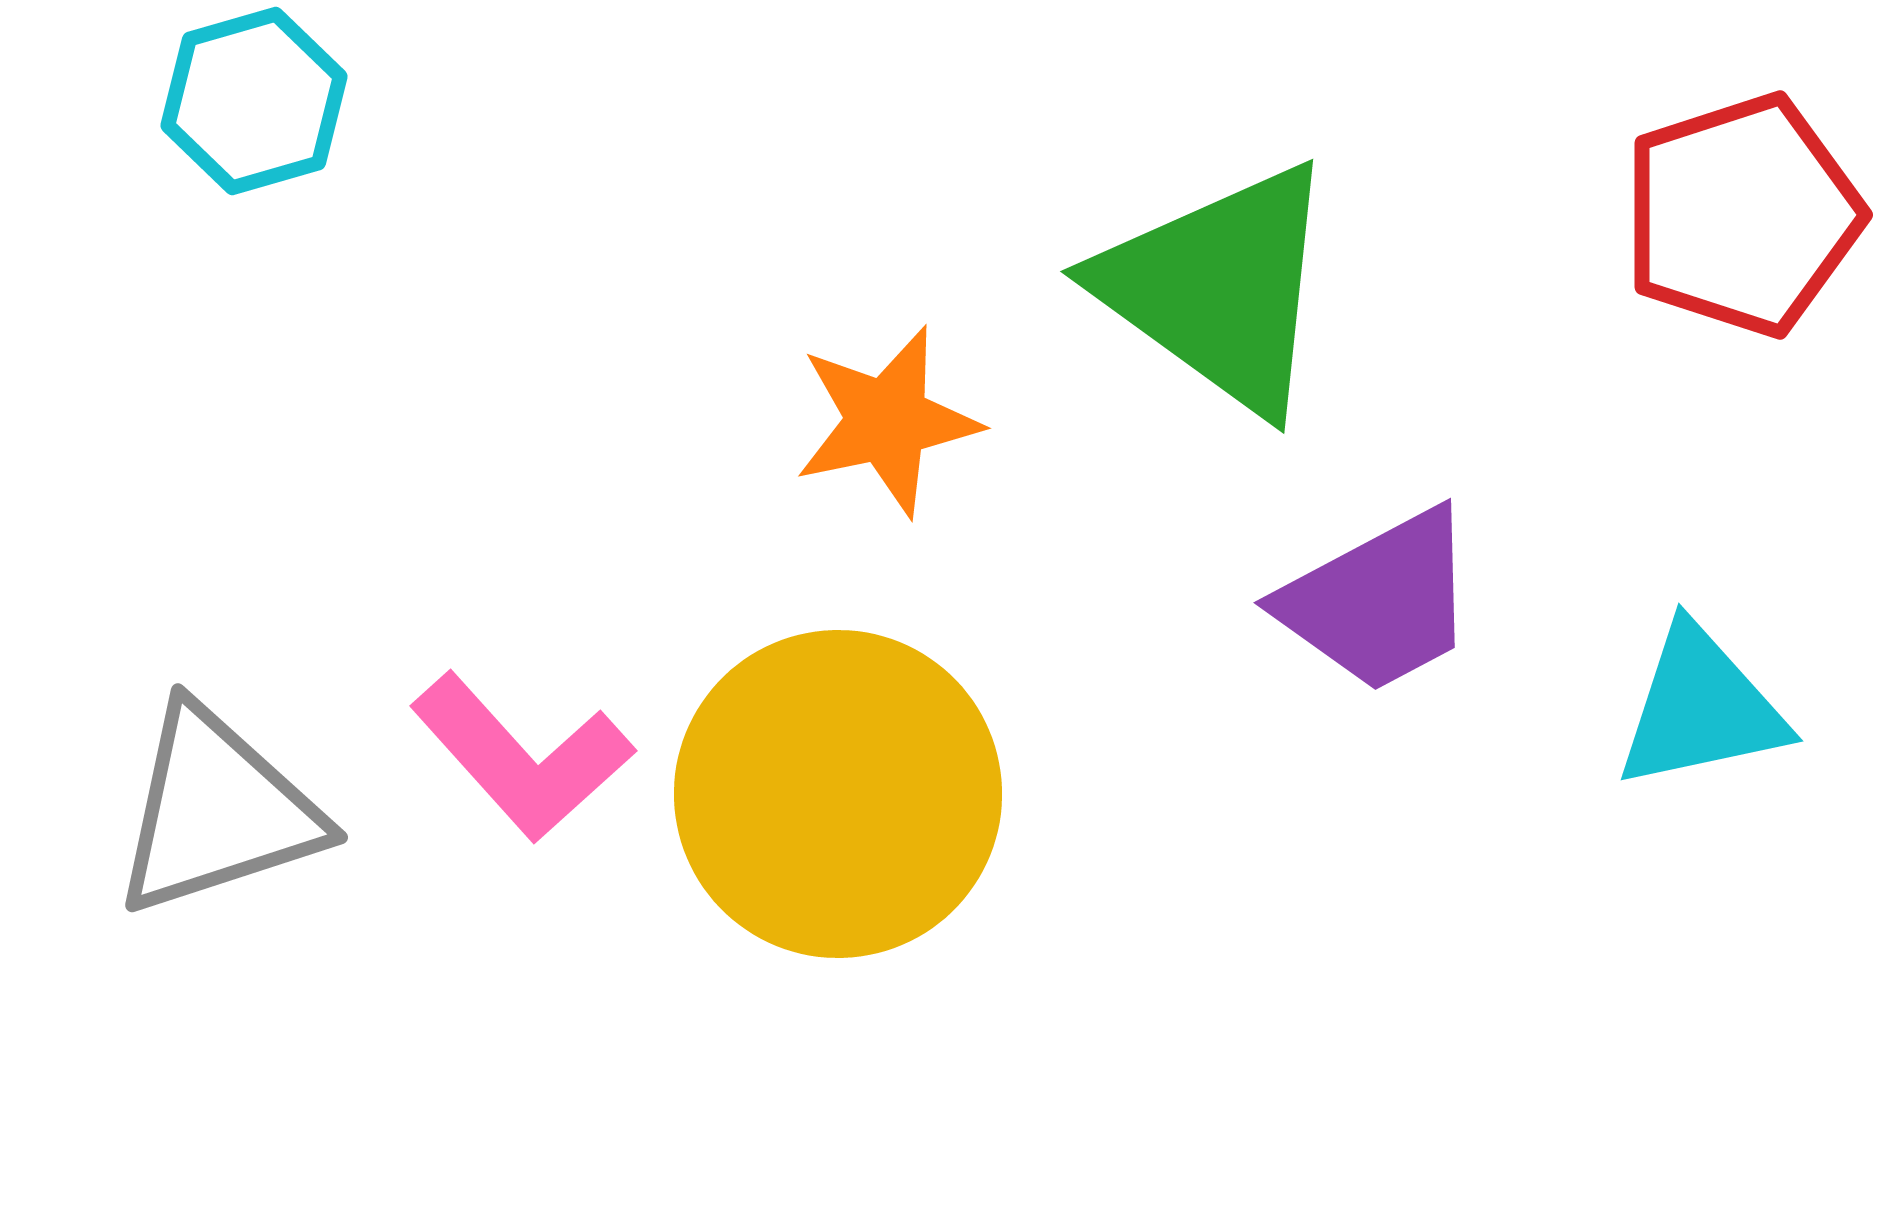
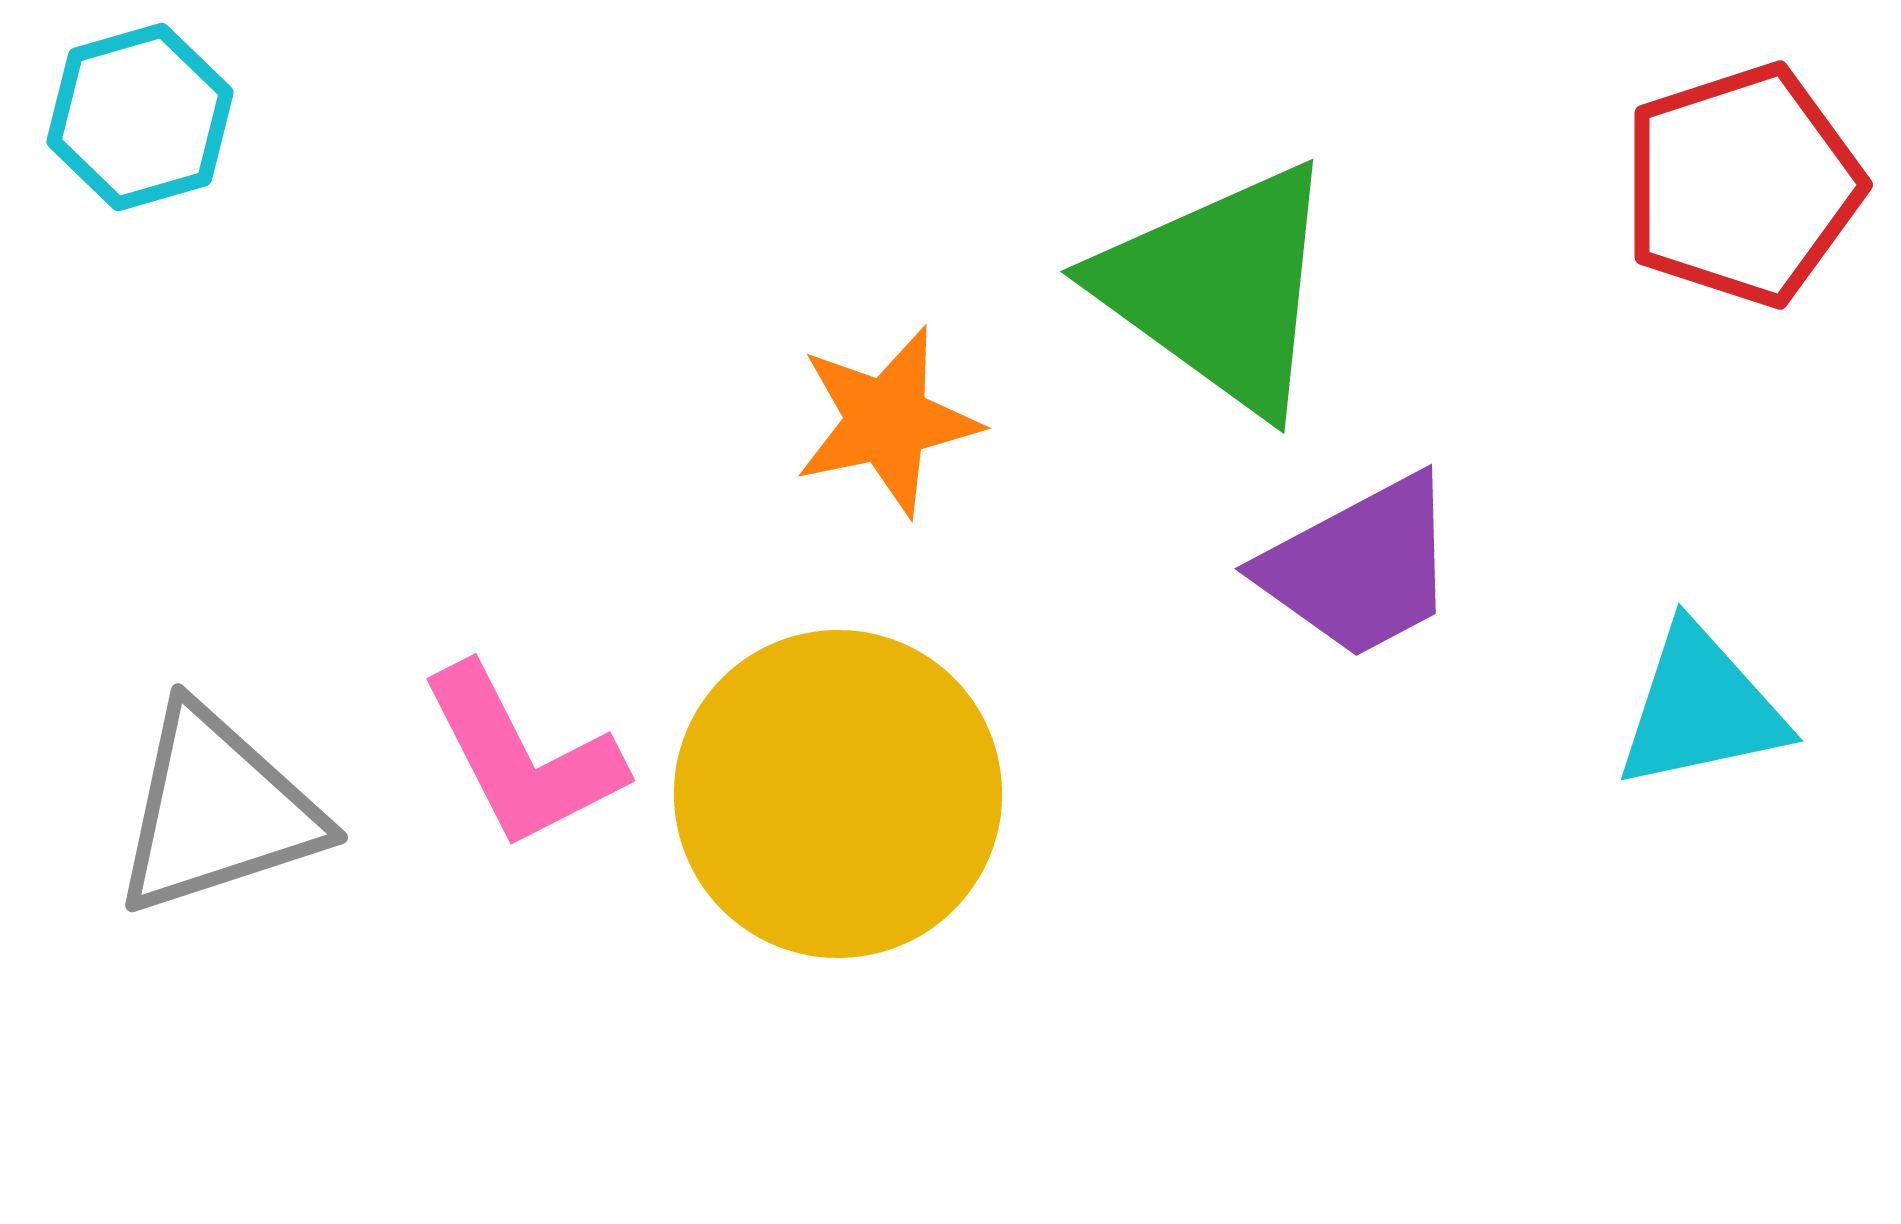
cyan hexagon: moved 114 px left, 16 px down
red pentagon: moved 30 px up
purple trapezoid: moved 19 px left, 34 px up
pink L-shape: rotated 15 degrees clockwise
